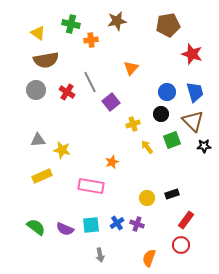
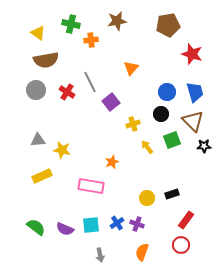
orange semicircle: moved 7 px left, 6 px up
